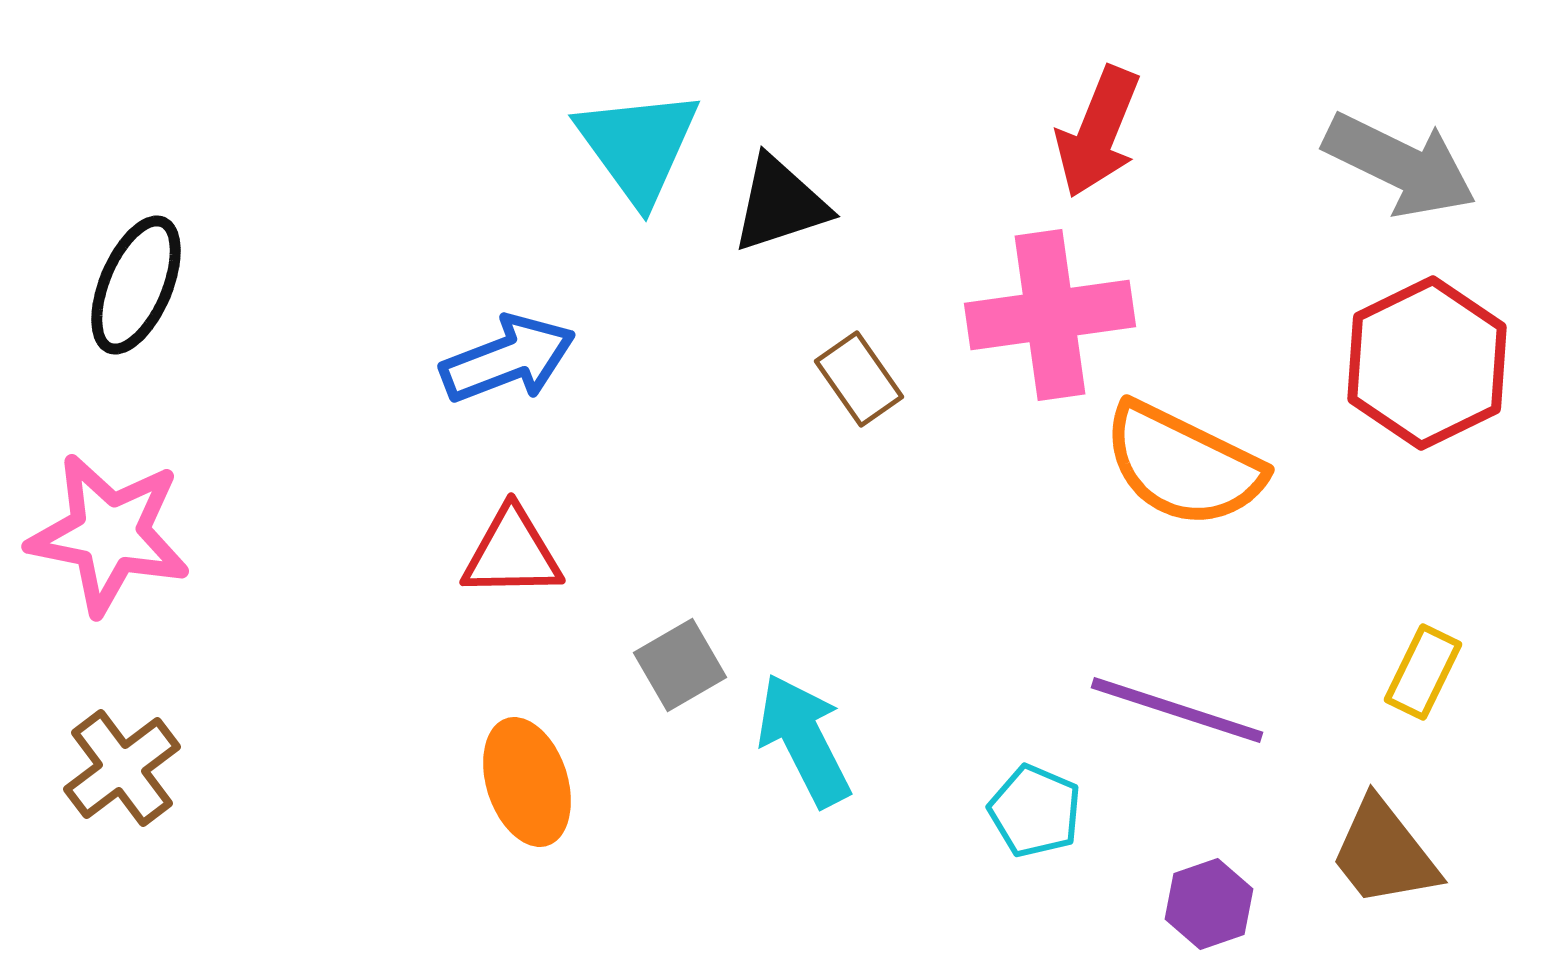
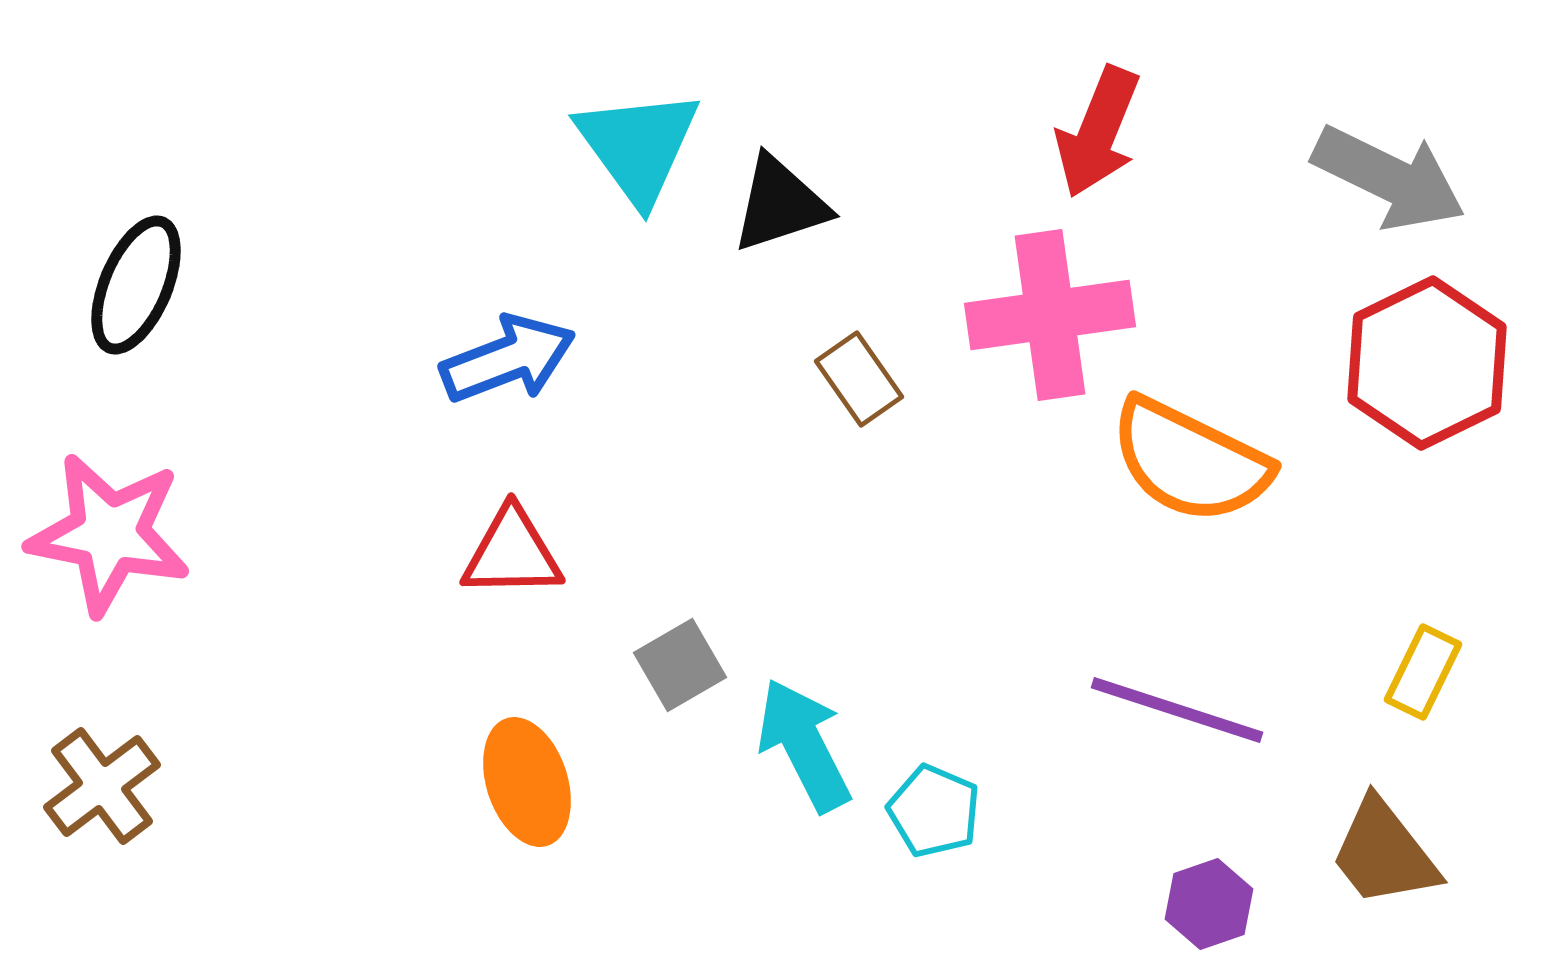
gray arrow: moved 11 px left, 13 px down
orange semicircle: moved 7 px right, 4 px up
cyan arrow: moved 5 px down
brown cross: moved 20 px left, 18 px down
cyan pentagon: moved 101 px left
